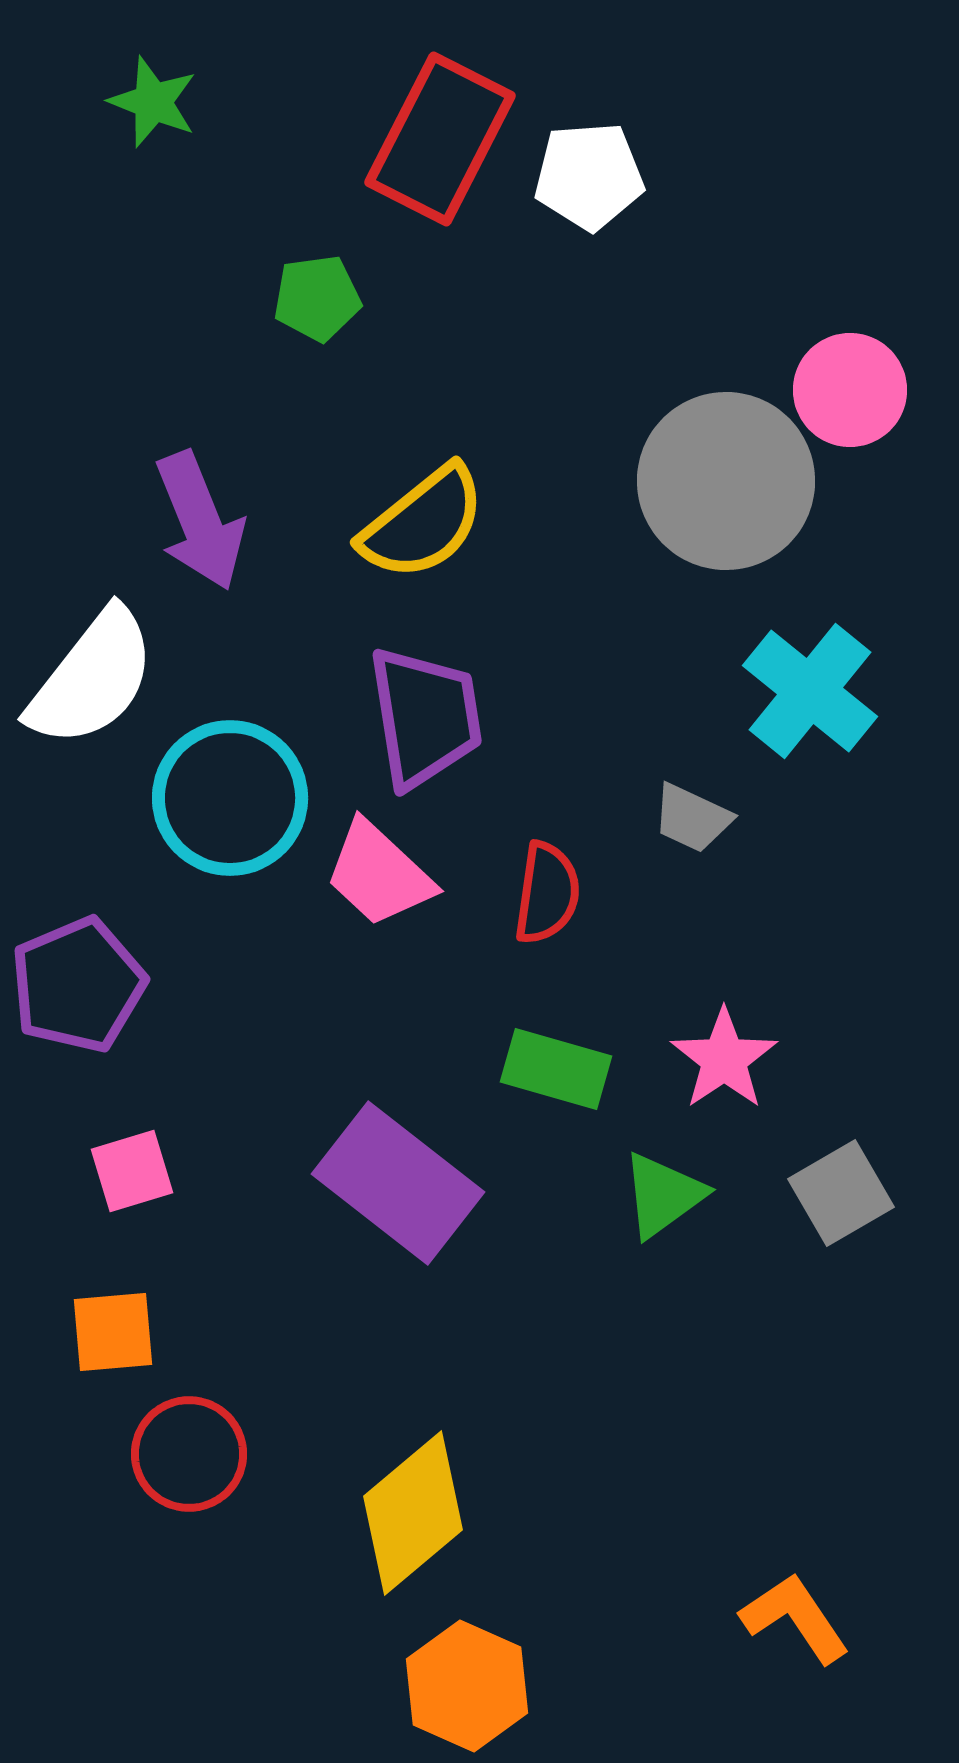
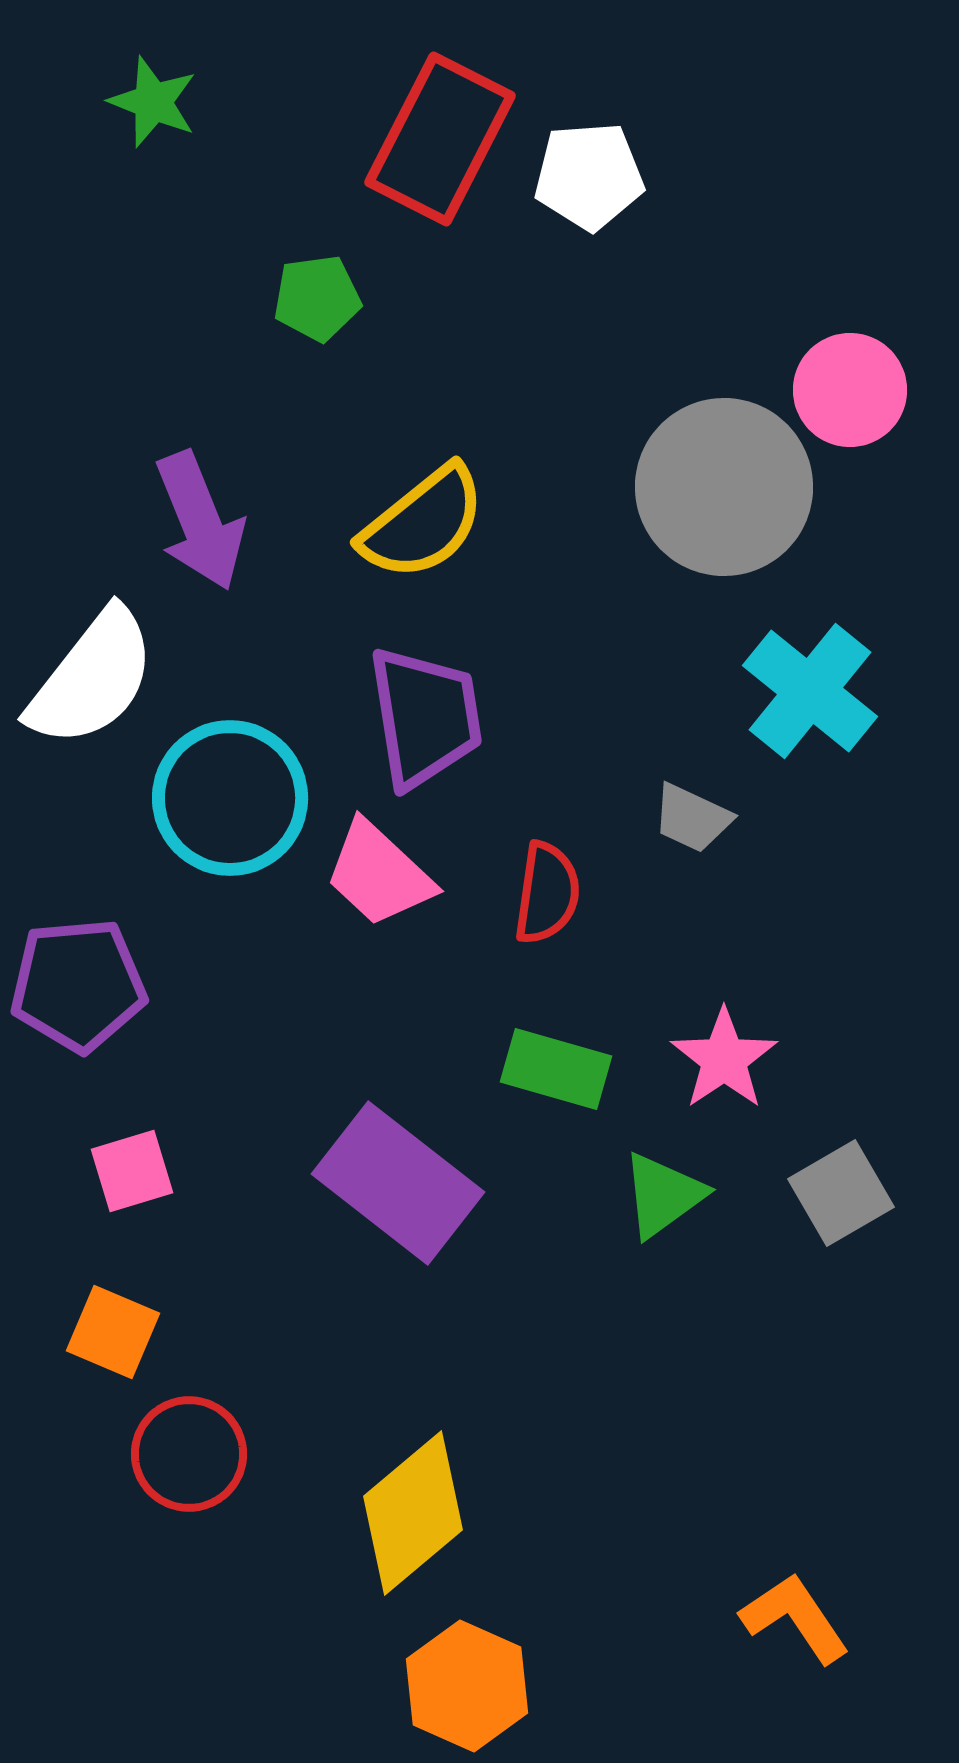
gray circle: moved 2 px left, 6 px down
purple pentagon: rotated 18 degrees clockwise
orange square: rotated 28 degrees clockwise
